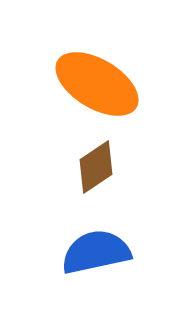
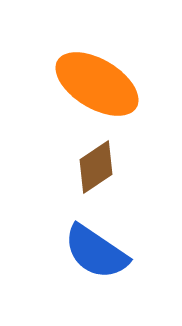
blue semicircle: rotated 134 degrees counterclockwise
